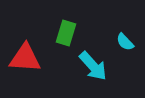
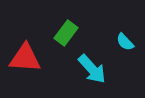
green rectangle: rotated 20 degrees clockwise
cyan arrow: moved 1 px left, 3 px down
